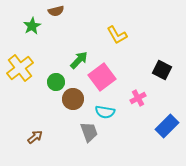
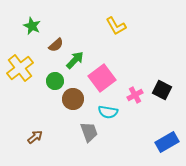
brown semicircle: moved 34 px down; rotated 28 degrees counterclockwise
green star: rotated 18 degrees counterclockwise
yellow L-shape: moved 1 px left, 9 px up
green arrow: moved 4 px left
black square: moved 20 px down
pink square: moved 1 px down
green circle: moved 1 px left, 1 px up
pink cross: moved 3 px left, 3 px up
cyan semicircle: moved 3 px right
blue rectangle: moved 16 px down; rotated 15 degrees clockwise
